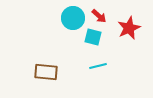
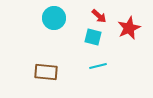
cyan circle: moved 19 px left
